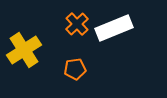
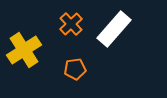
orange cross: moved 6 px left
white rectangle: moved 1 px down; rotated 27 degrees counterclockwise
